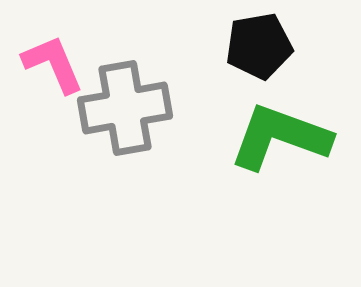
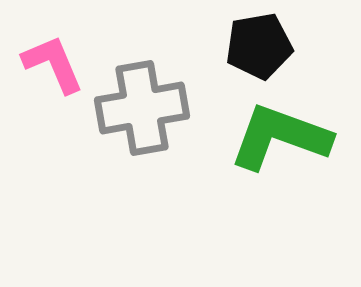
gray cross: moved 17 px right
